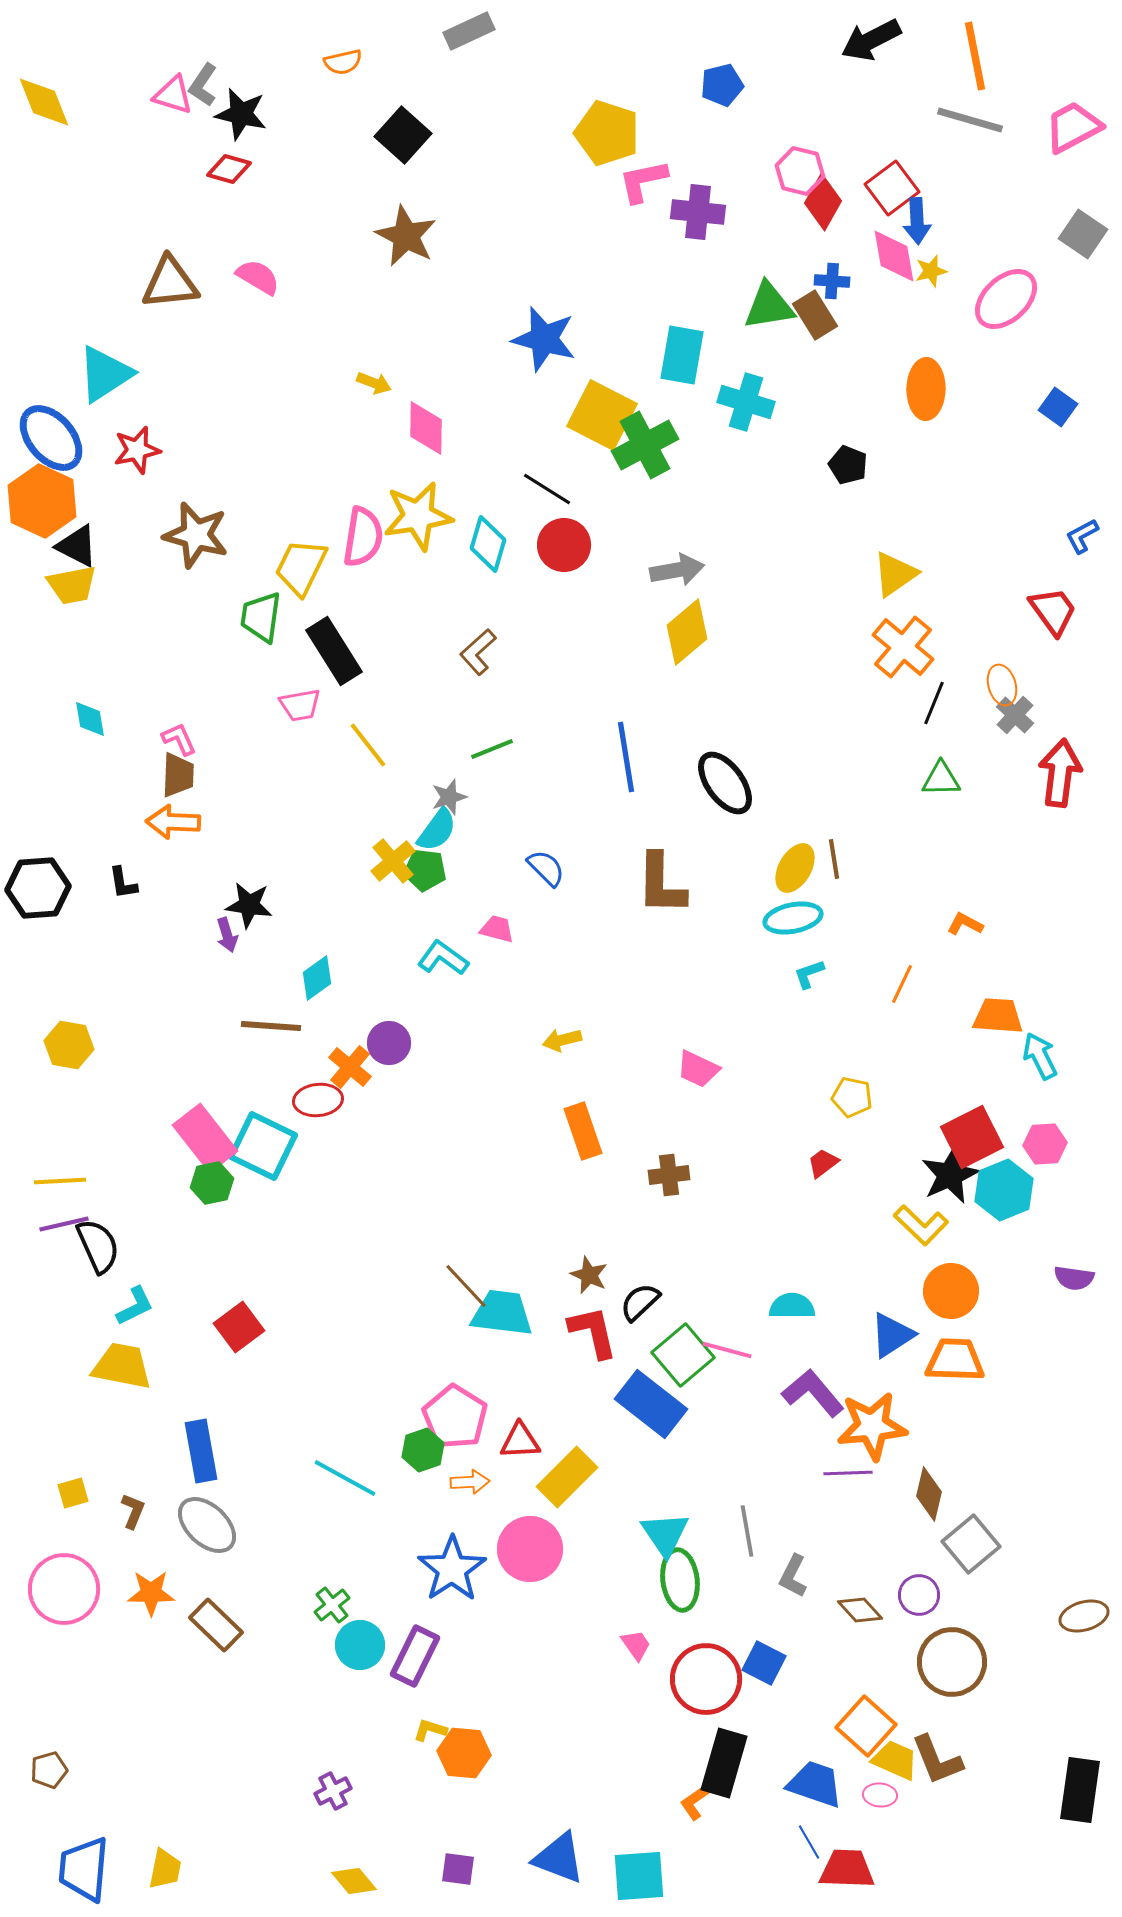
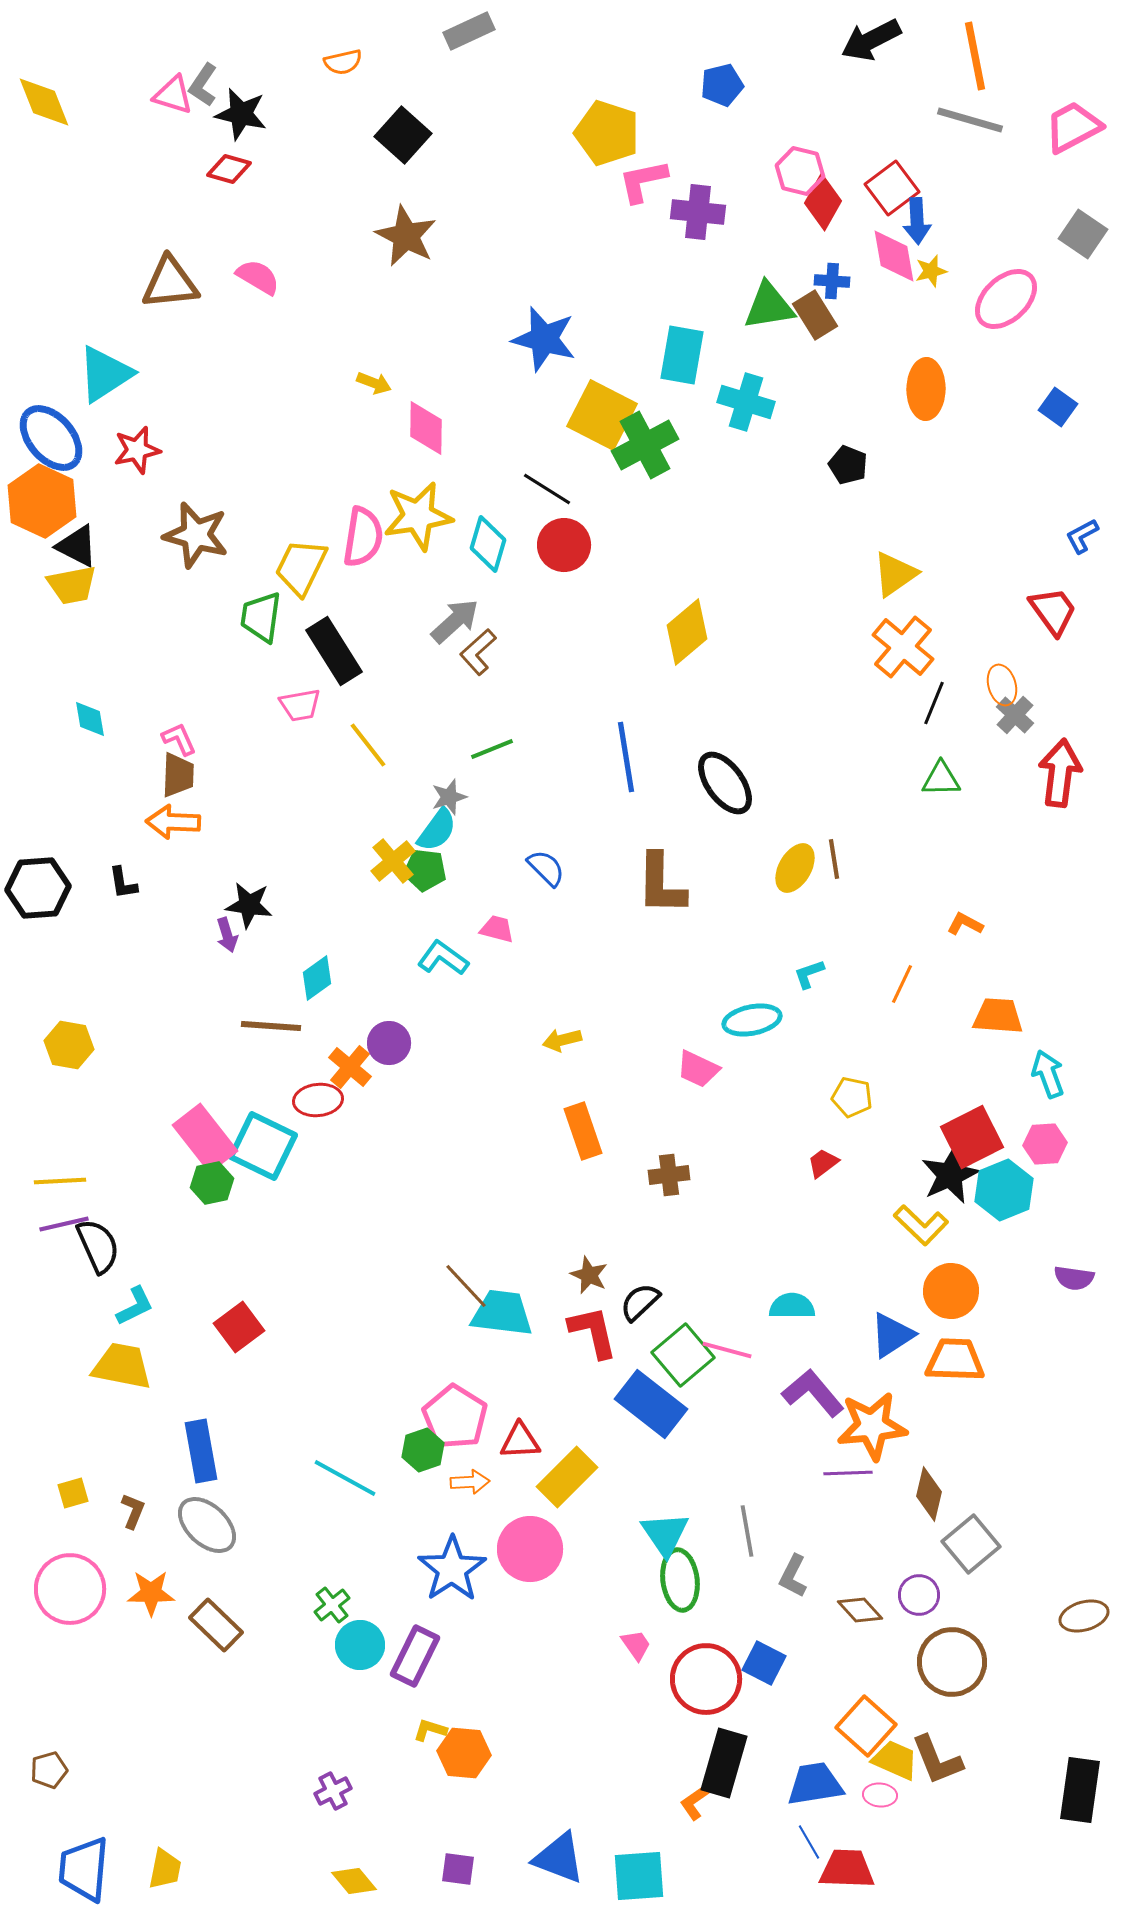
gray arrow at (677, 570): moved 222 px left, 51 px down; rotated 32 degrees counterclockwise
cyan ellipse at (793, 918): moved 41 px left, 102 px down
cyan arrow at (1040, 1056): moved 8 px right, 18 px down; rotated 6 degrees clockwise
pink circle at (64, 1589): moved 6 px right
blue trapezoid at (815, 1784): rotated 28 degrees counterclockwise
